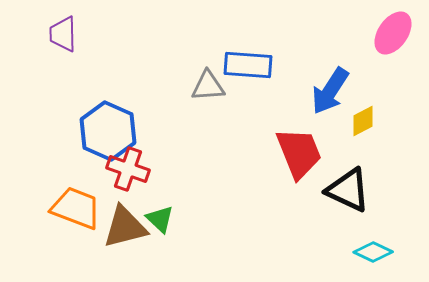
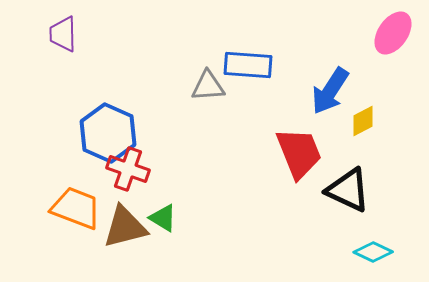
blue hexagon: moved 2 px down
green triangle: moved 3 px right, 1 px up; rotated 12 degrees counterclockwise
